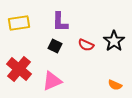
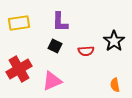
red semicircle: moved 6 px down; rotated 28 degrees counterclockwise
red cross: rotated 20 degrees clockwise
orange semicircle: rotated 56 degrees clockwise
